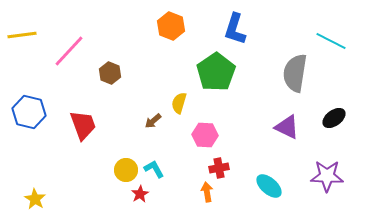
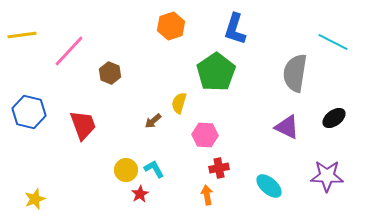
orange hexagon: rotated 20 degrees clockwise
cyan line: moved 2 px right, 1 px down
orange arrow: moved 3 px down
yellow star: rotated 20 degrees clockwise
